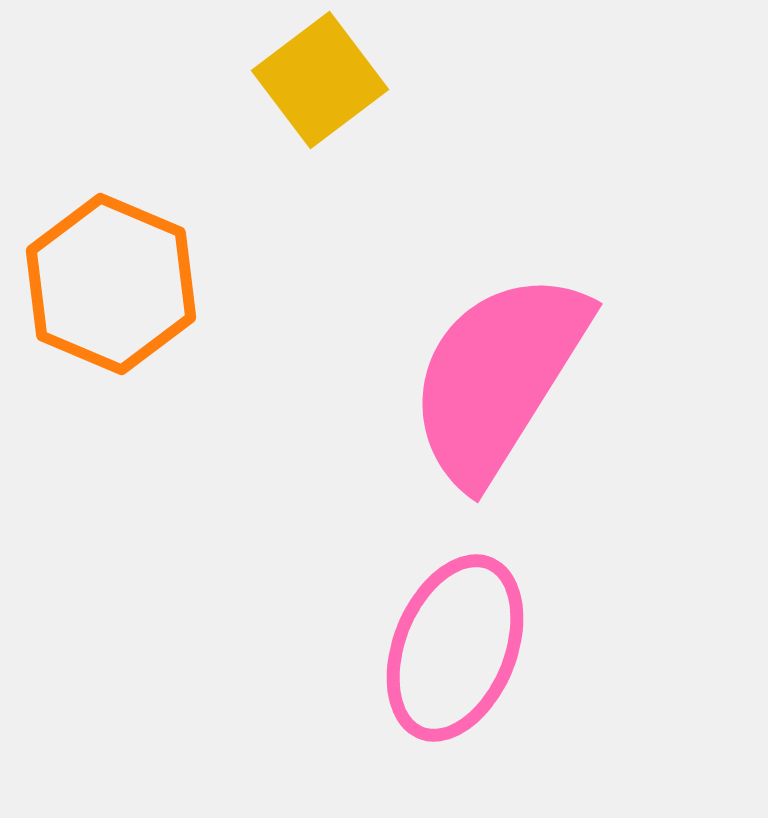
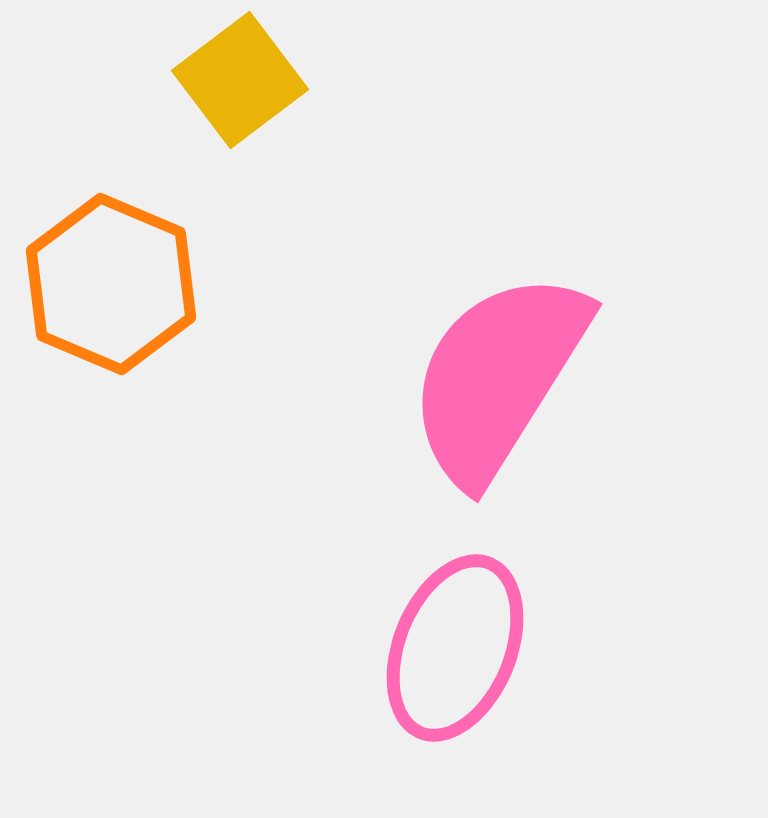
yellow square: moved 80 px left
